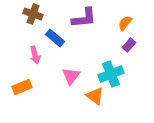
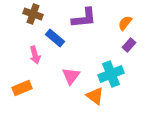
orange rectangle: moved 1 px down
